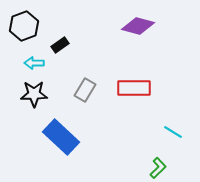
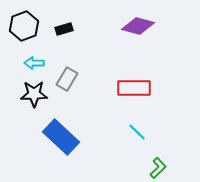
black rectangle: moved 4 px right, 16 px up; rotated 18 degrees clockwise
gray rectangle: moved 18 px left, 11 px up
cyan line: moved 36 px left; rotated 12 degrees clockwise
